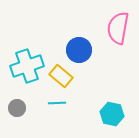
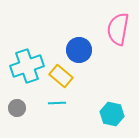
pink semicircle: moved 1 px down
